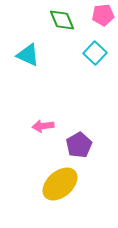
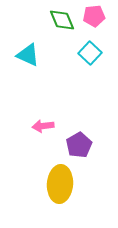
pink pentagon: moved 9 px left, 1 px down
cyan square: moved 5 px left
yellow ellipse: rotated 45 degrees counterclockwise
